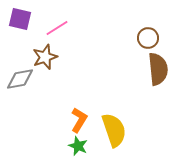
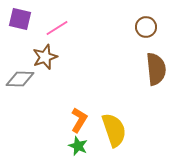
brown circle: moved 2 px left, 11 px up
brown semicircle: moved 2 px left
gray diamond: rotated 12 degrees clockwise
